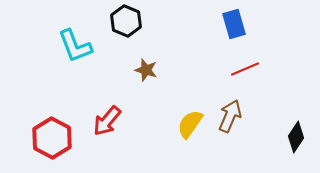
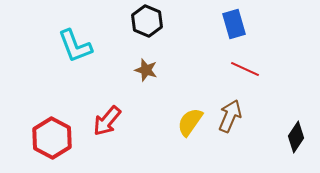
black hexagon: moved 21 px right
red line: rotated 48 degrees clockwise
yellow semicircle: moved 2 px up
